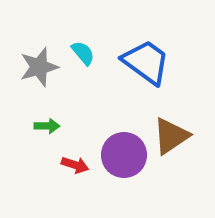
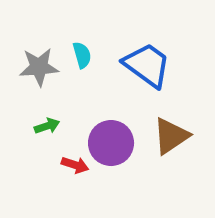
cyan semicircle: moved 1 px left, 2 px down; rotated 24 degrees clockwise
blue trapezoid: moved 1 px right, 3 px down
gray star: rotated 12 degrees clockwise
green arrow: rotated 20 degrees counterclockwise
purple circle: moved 13 px left, 12 px up
